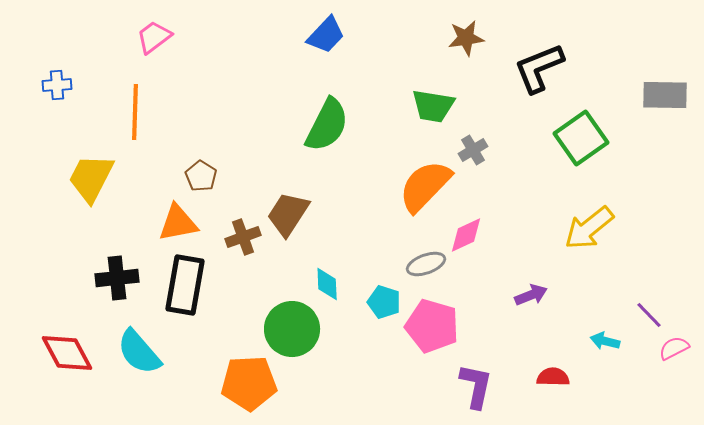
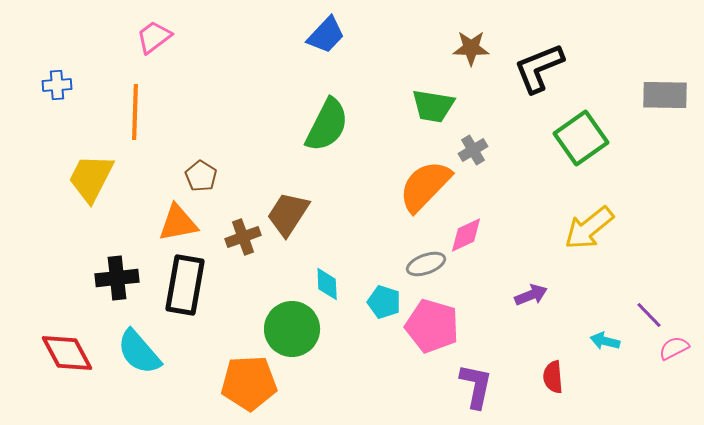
brown star: moved 5 px right, 10 px down; rotated 9 degrees clockwise
red semicircle: rotated 96 degrees counterclockwise
